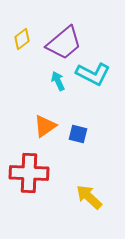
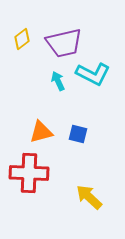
purple trapezoid: rotated 27 degrees clockwise
orange triangle: moved 4 px left, 6 px down; rotated 20 degrees clockwise
